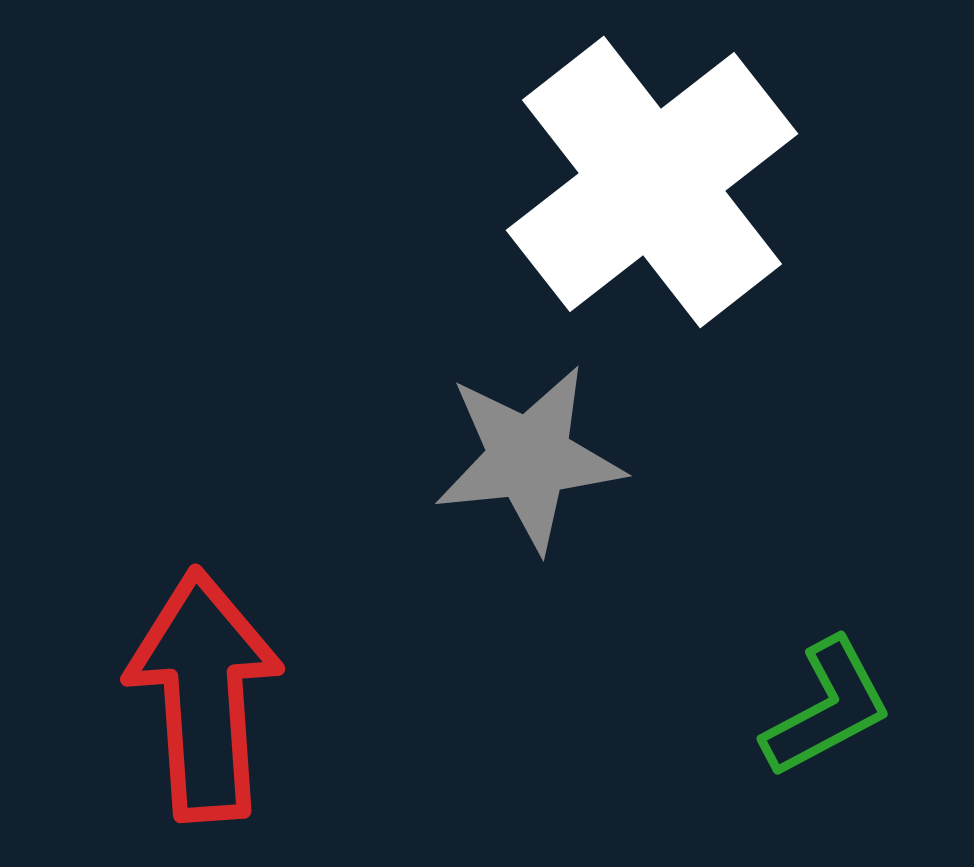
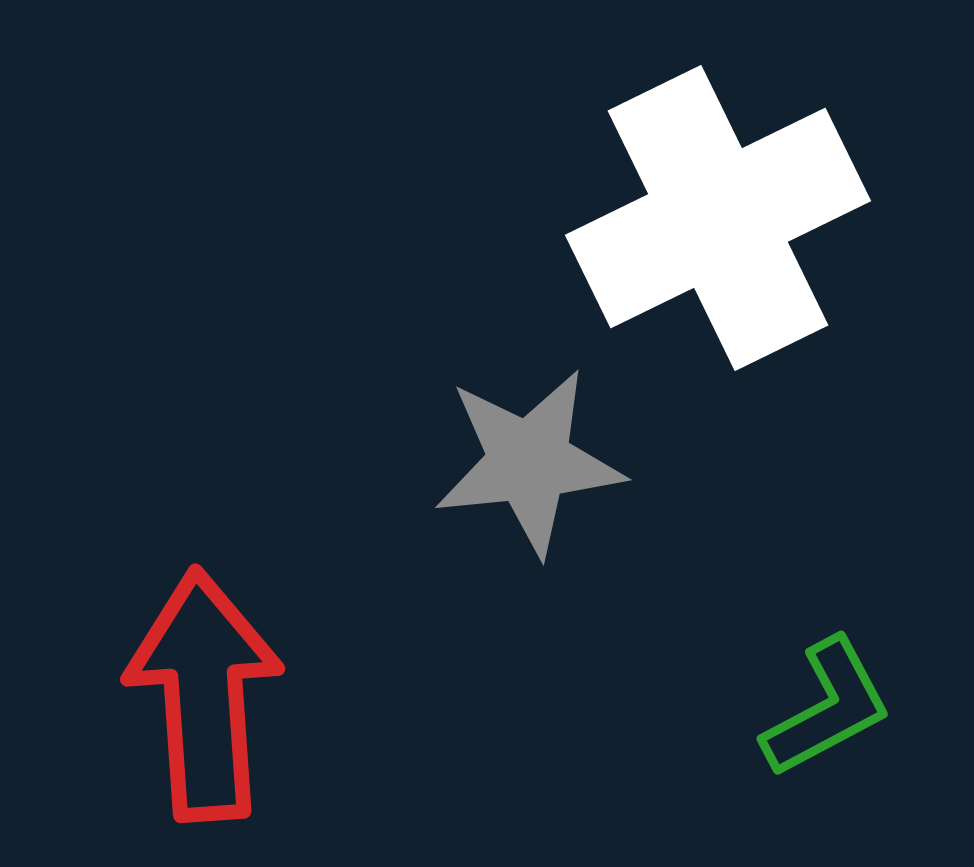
white cross: moved 66 px right, 36 px down; rotated 12 degrees clockwise
gray star: moved 4 px down
